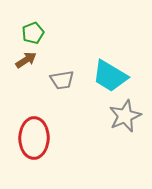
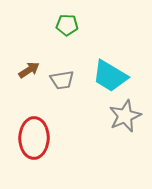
green pentagon: moved 34 px right, 8 px up; rotated 25 degrees clockwise
brown arrow: moved 3 px right, 10 px down
